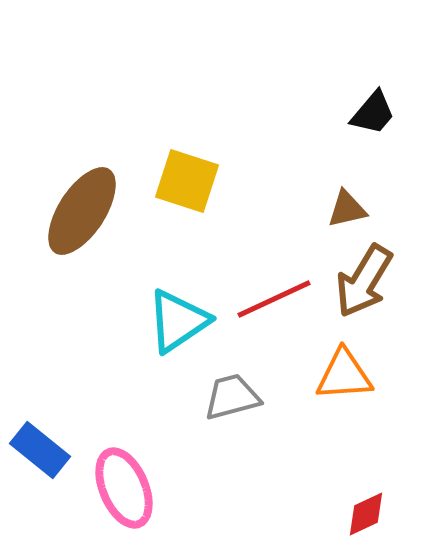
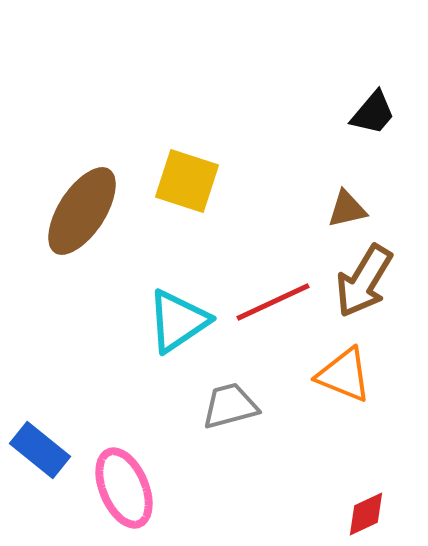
red line: moved 1 px left, 3 px down
orange triangle: rotated 26 degrees clockwise
gray trapezoid: moved 2 px left, 9 px down
